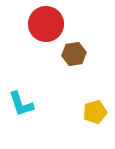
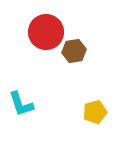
red circle: moved 8 px down
brown hexagon: moved 3 px up
